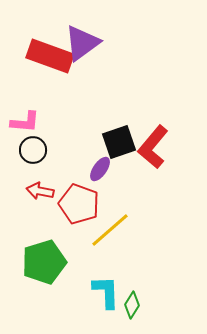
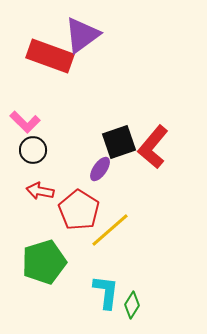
purple triangle: moved 8 px up
pink L-shape: rotated 40 degrees clockwise
red pentagon: moved 6 px down; rotated 12 degrees clockwise
cyan L-shape: rotated 9 degrees clockwise
